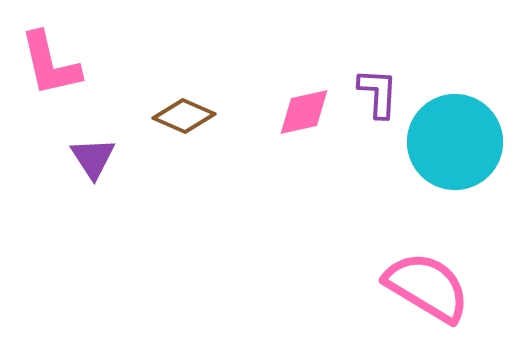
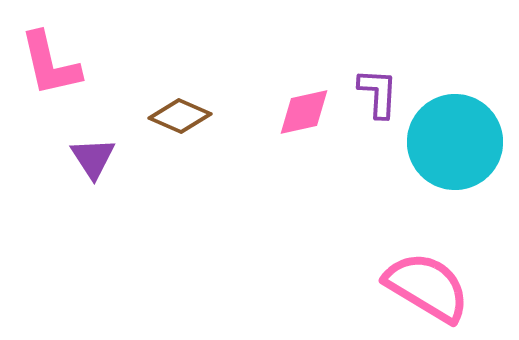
brown diamond: moved 4 px left
